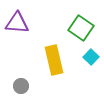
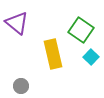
purple triangle: rotated 35 degrees clockwise
green square: moved 2 px down
yellow rectangle: moved 1 px left, 6 px up
